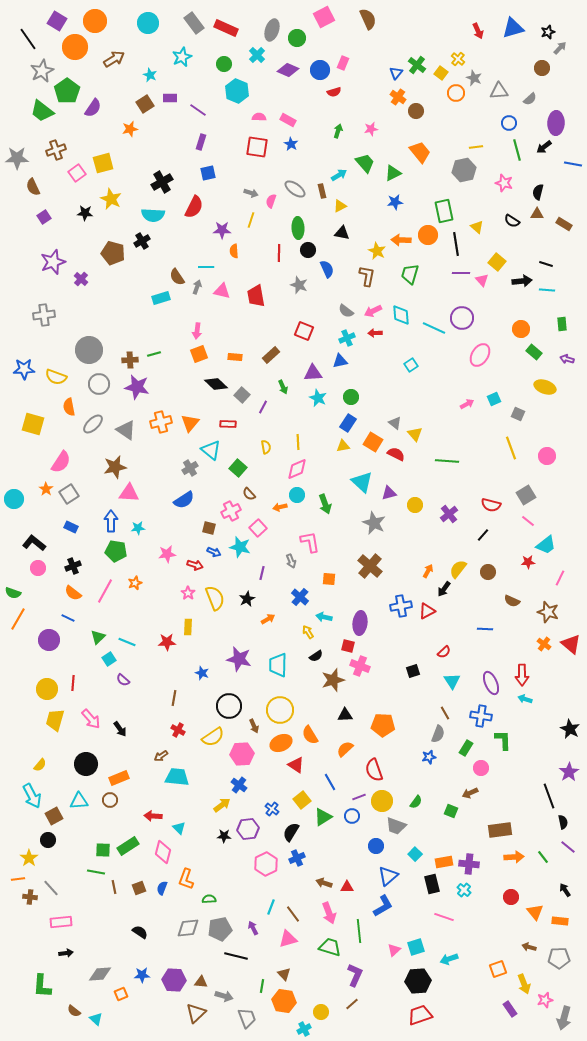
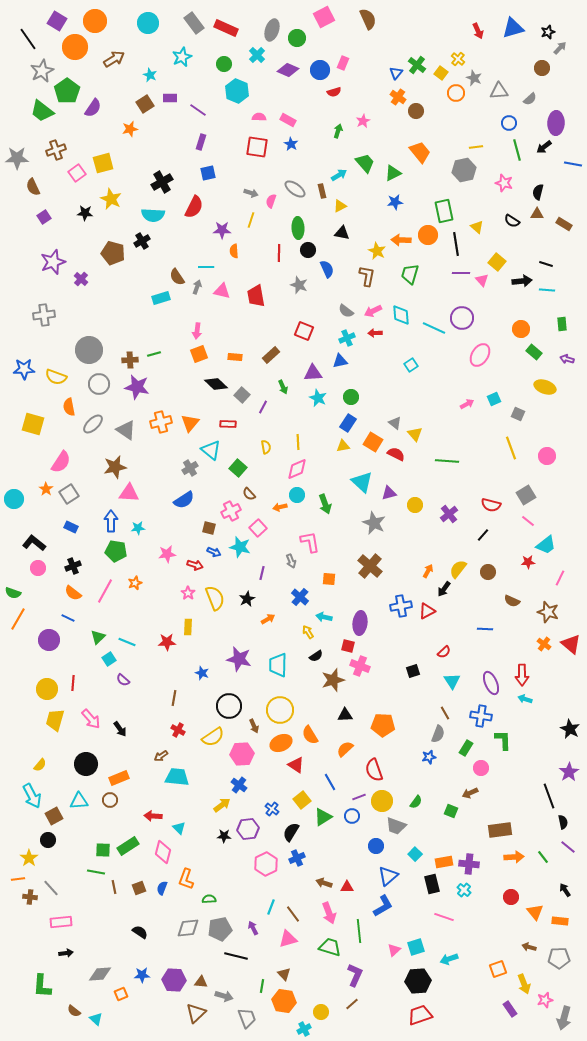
pink star at (371, 129): moved 8 px left, 8 px up; rotated 16 degrees counterclockwise
